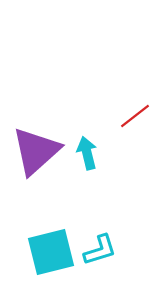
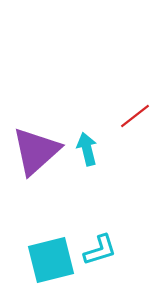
cyan arrow: moved 4 px up
cyan square: moved 8 px down
